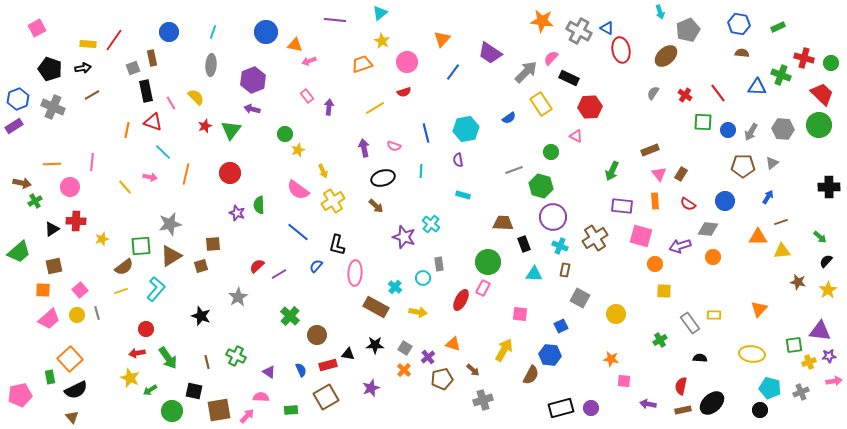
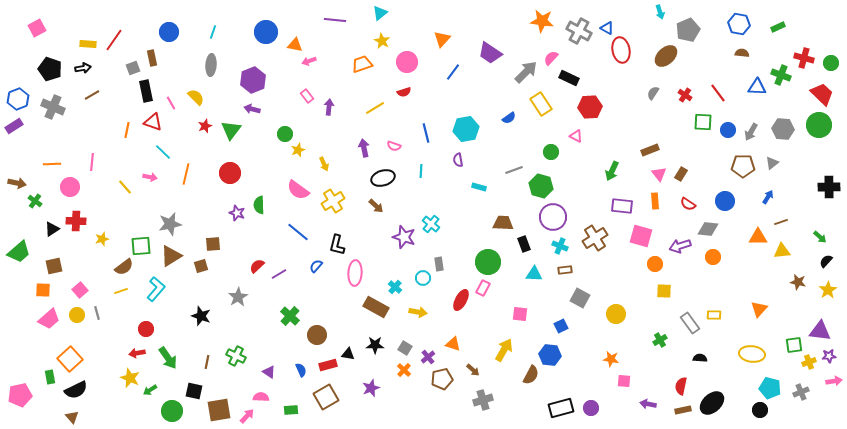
yellow arrow at (323, 171): moved 1 px right, 7 px up
brown arrow at (22, 183): moved 5 px left
cyan rectangle at (463, 195): moved 16 px right, 8 px up
green cross at (35, 201): rotated 24 degrees counterclockwise
brown rectangle at (565, 270): rotated 72 degrees clockwise
brown line at (207, 362): rotated 24 degrees clockwise
